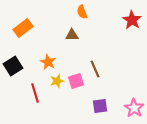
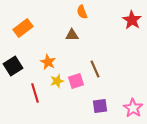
pink star: moved 1 px left
